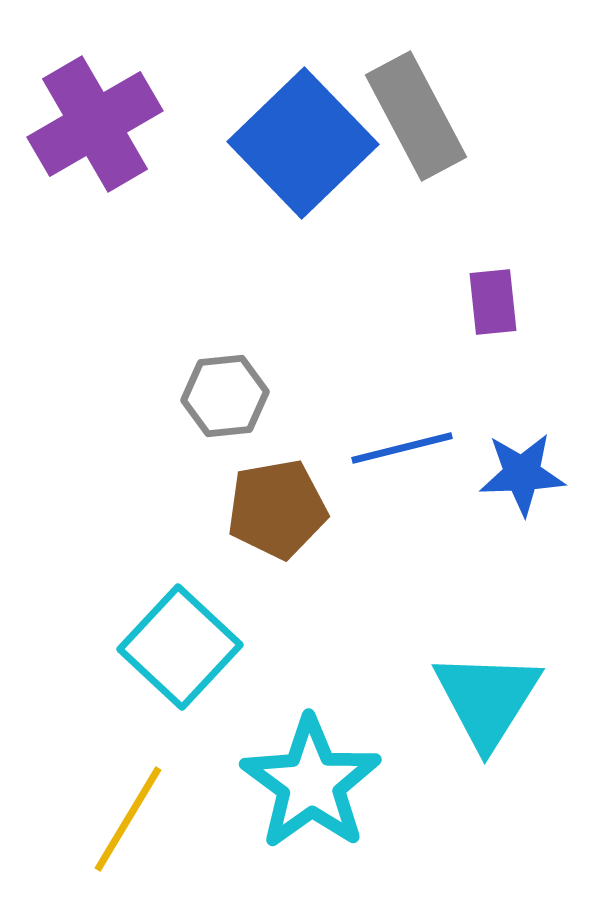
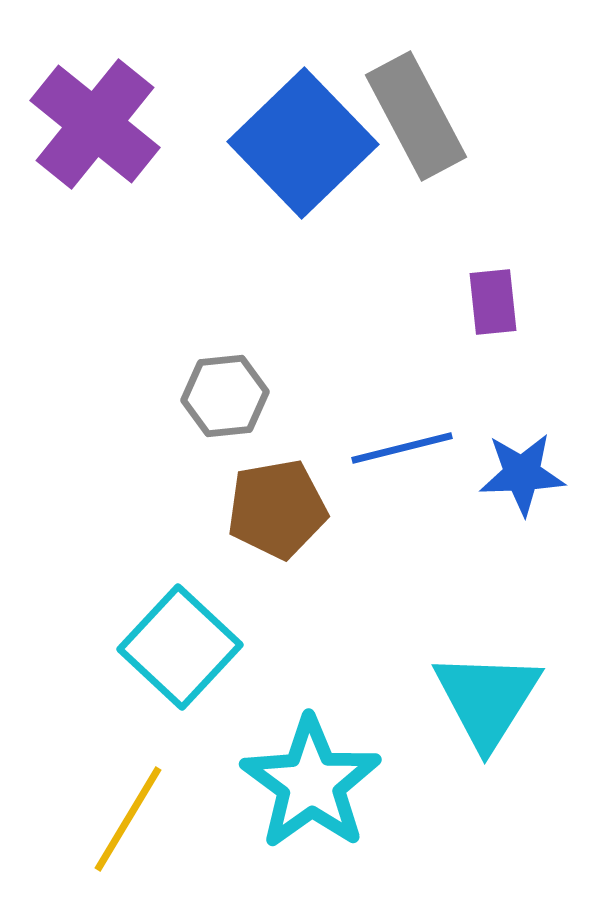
purple cross: rotated 21 degrees counterclockwise
